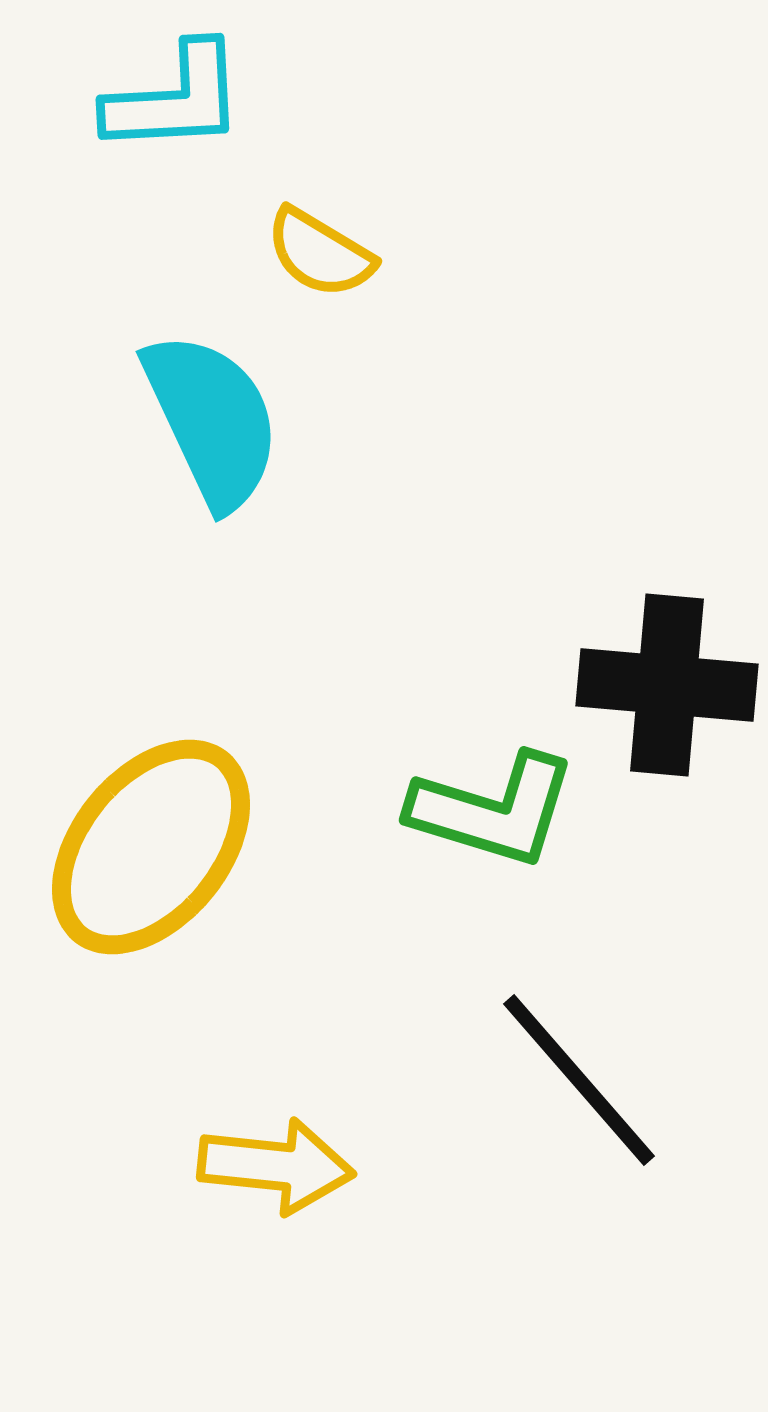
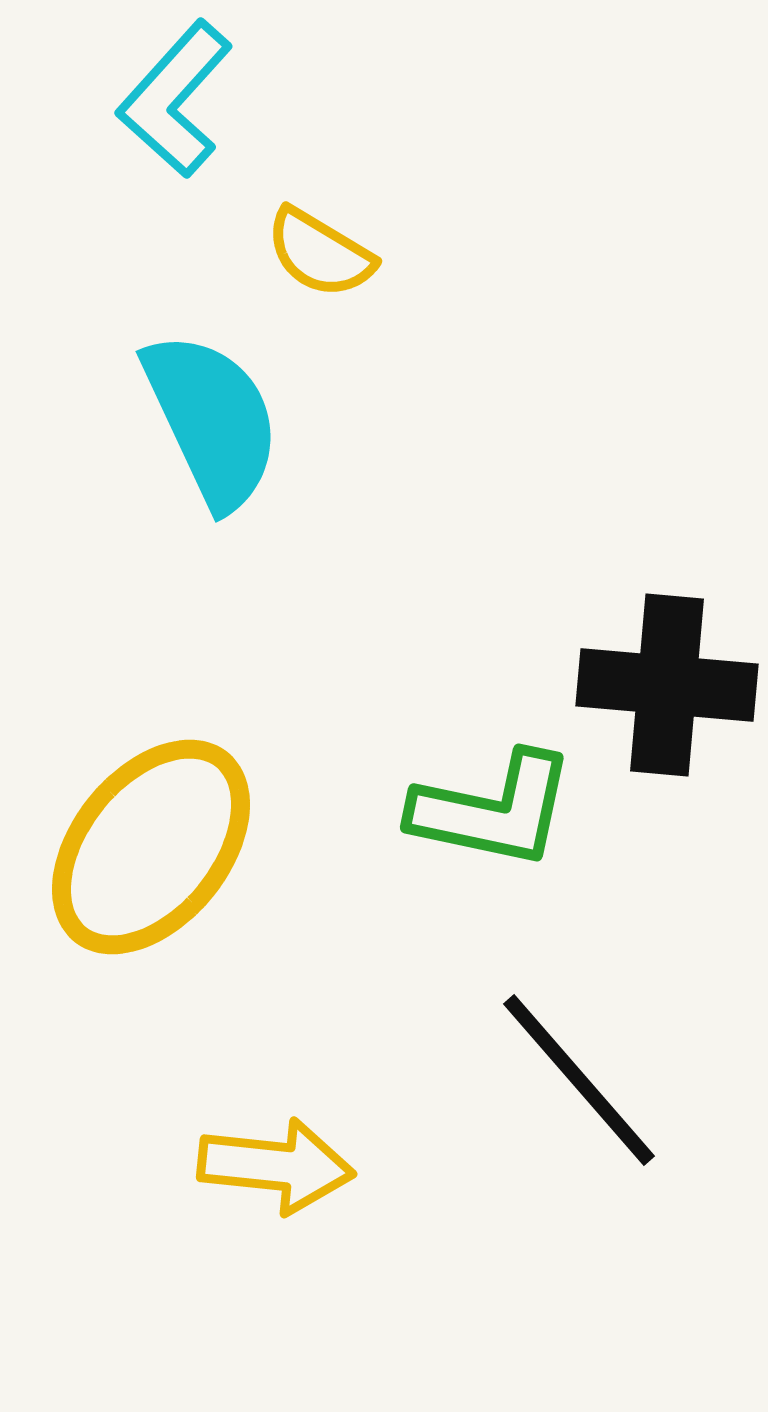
cyan L-shape: rotated 135 degrees clockwise
green L-shape: rotated 5 degrees counterclockwise
